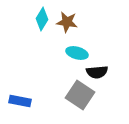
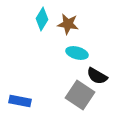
brown star: moved 1 px right, 2 px down
black semicircle: moved 4 px down; rotated 35 degrees clockwise
